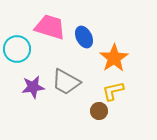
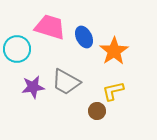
orange star: moved 7 px up
brown circle: moved 2 px left
